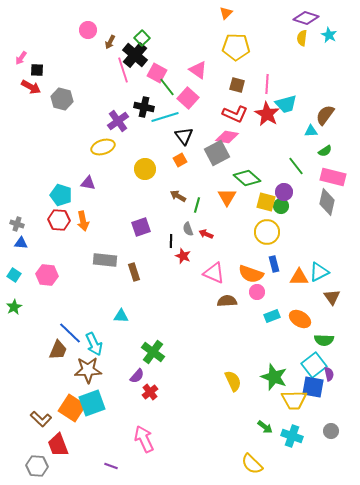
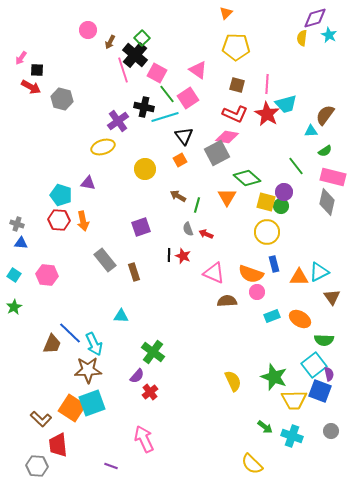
purple diamond at (306, 18): moved 9 px right; rotated 35 degrees counterclockwise
green line at (167, 87): moved 7 px down
pink square at (188, 98): rotated 15 degrees clockwise
black line at (171, 241): moved 2 px left, 14 px down
gray rectangle at (105, 260): rotated 45 degrees clockwise
brown trapezoid at (58, 350): moved 6 px left, 6 px up
blue square at (313, 387): moved 7 px right, 4 px down; rotated 10 degrees clockwise
red trapezoid at (58, 445): rotated 15 degrees clockwise
